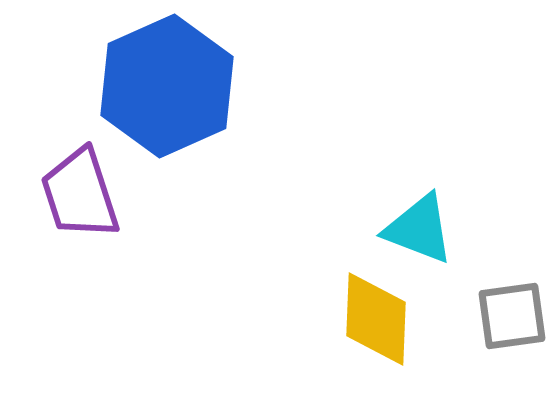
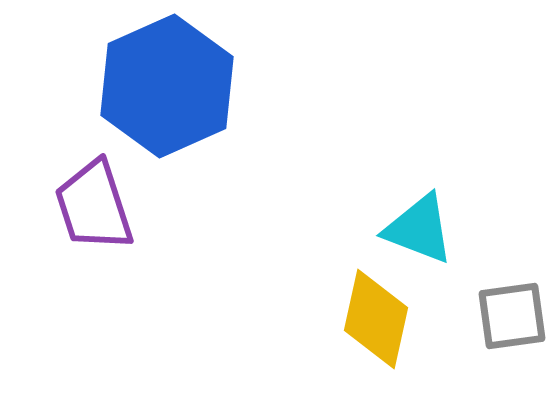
purple trapezoid: moved 14 px right, 12 px down
yellow diamond: rotated 10 degrees clockwise
